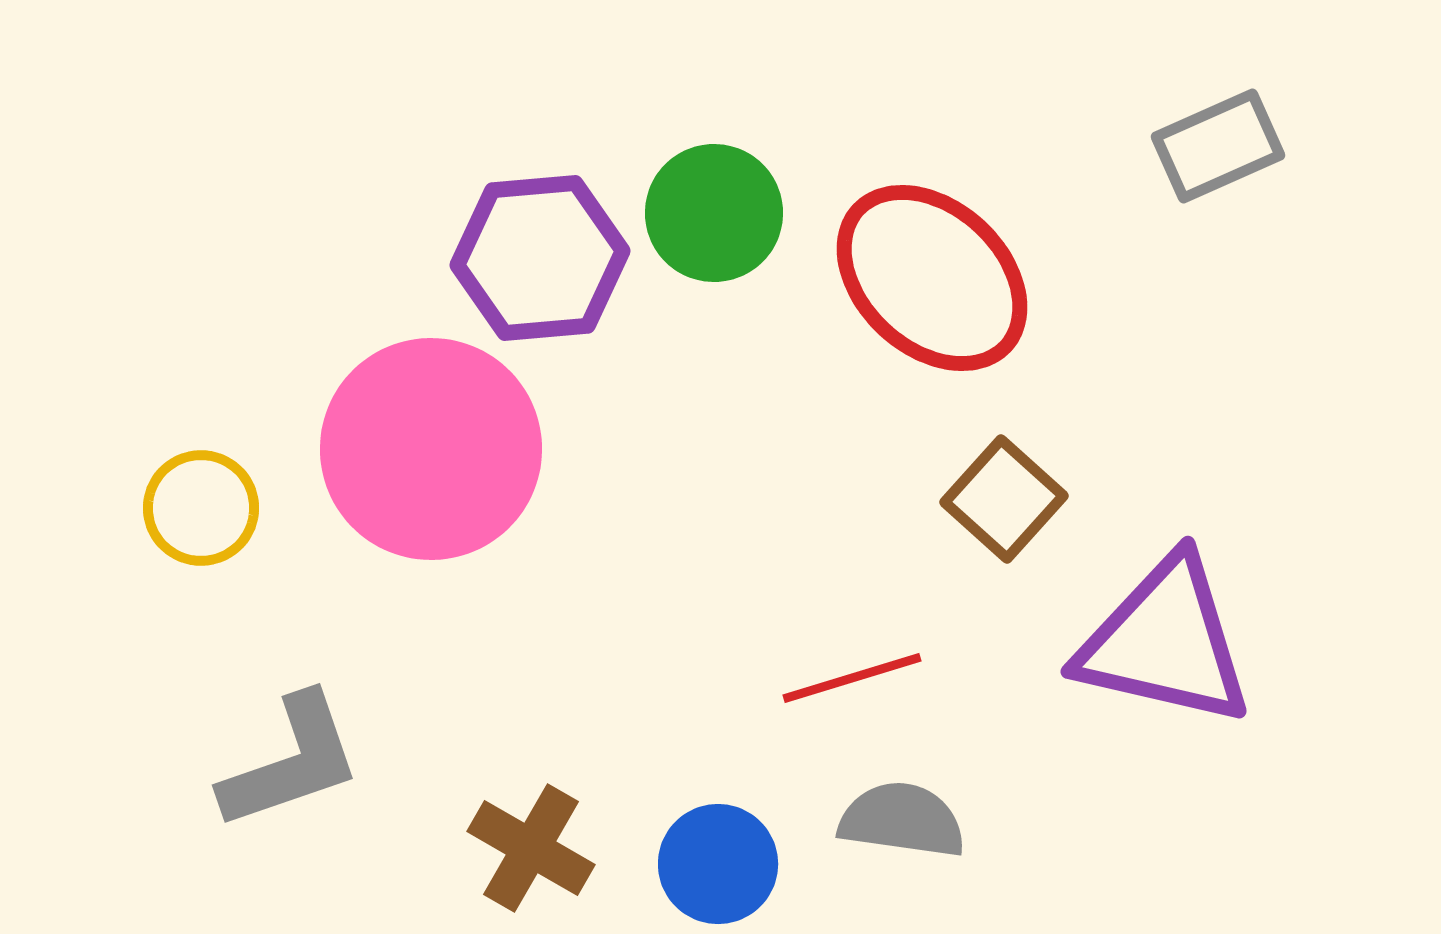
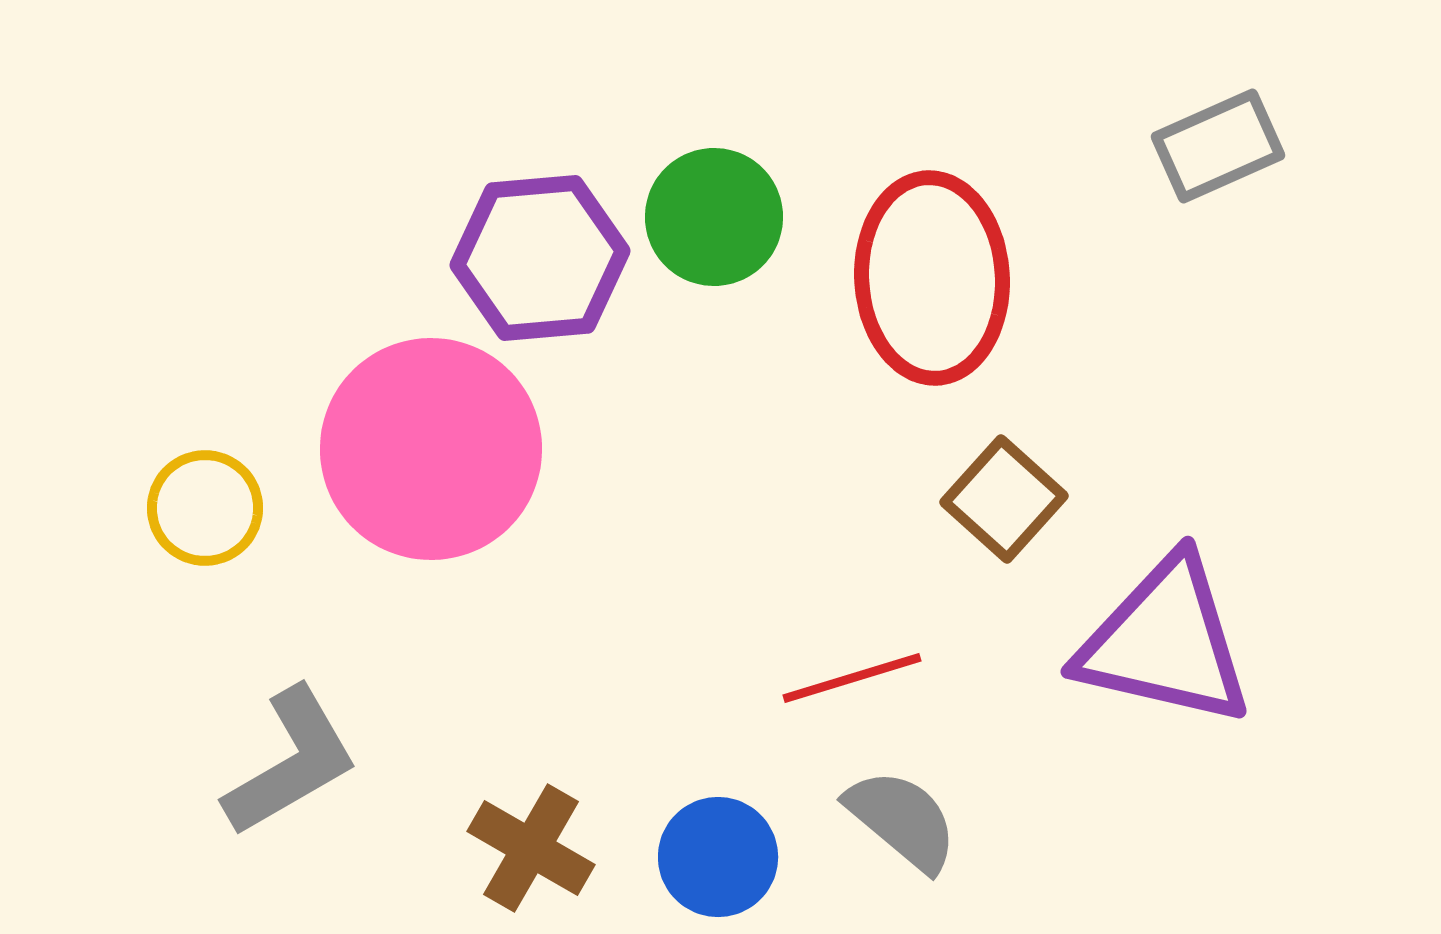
green circle: moved 4 px down
red ellipse: rotated 44 degrees clockwise
yellow circle: moved 4 px right
gray L-shape: rotated 11 degrees counterclockwise
gray semicircle: rotated 32 degrees clockwise
blue circle: moved 7 px up
